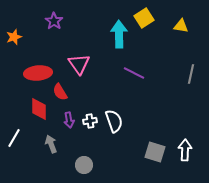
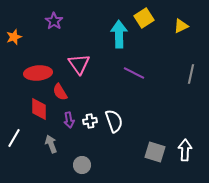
yellow triangle: rotated 35 degrees counterclockwise
gray circle: moved 2 px left
